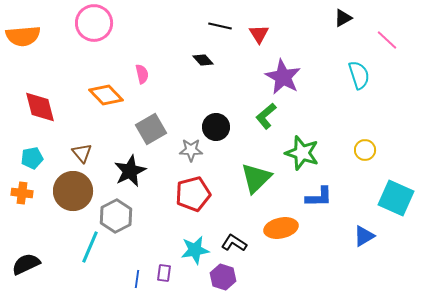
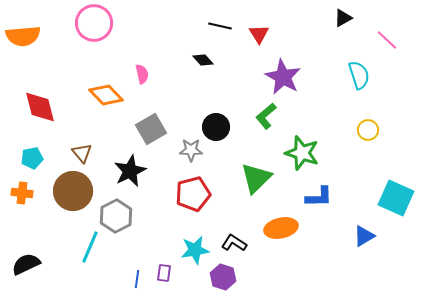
yellow circle: moved 3 px right, 20 px up
